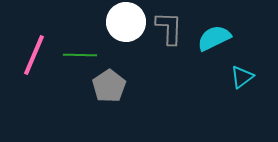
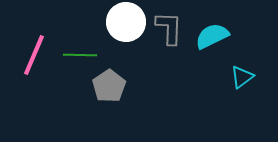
cyan semicircle: moved 2 px left, 2 px up
